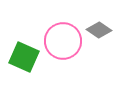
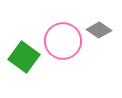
green square: rotated 12 degrees clockwise
